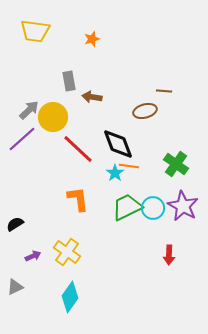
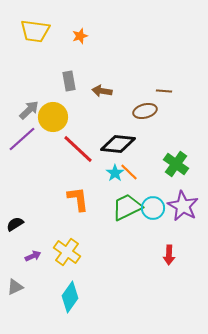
orange star: moved 12 px left, 3 px up
brown arrow: moved 10 px right, 6 px up
black diamond: rotated 64 degrees counterclockwise
orange line: moved 6 px down; rotated 36 degrees clockwise
